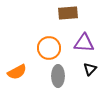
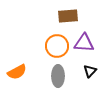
brown rectangle: moved 3 px down
orange circle: moved 8 px right, 2 px up
black triangle: moved 2 px down
